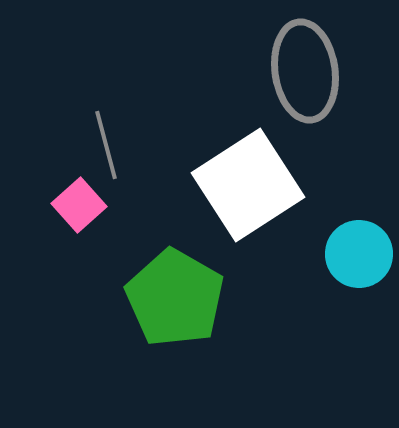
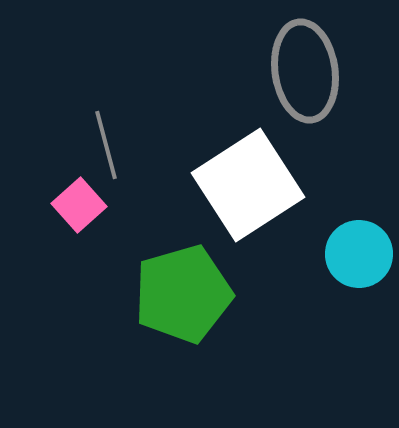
green pentagon: moved 8 px right, 4 px up; rotated 26 degrees clockwise
